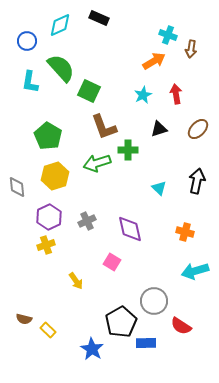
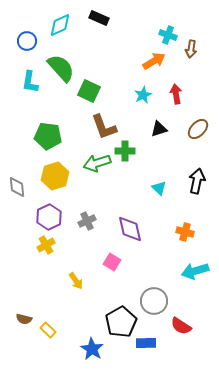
green pentagon: rotated 24 degrees counterclockwise
green cross: moved 3 px left, 1 px down
yellow cross: rotated 12 degrees counterclockwise
